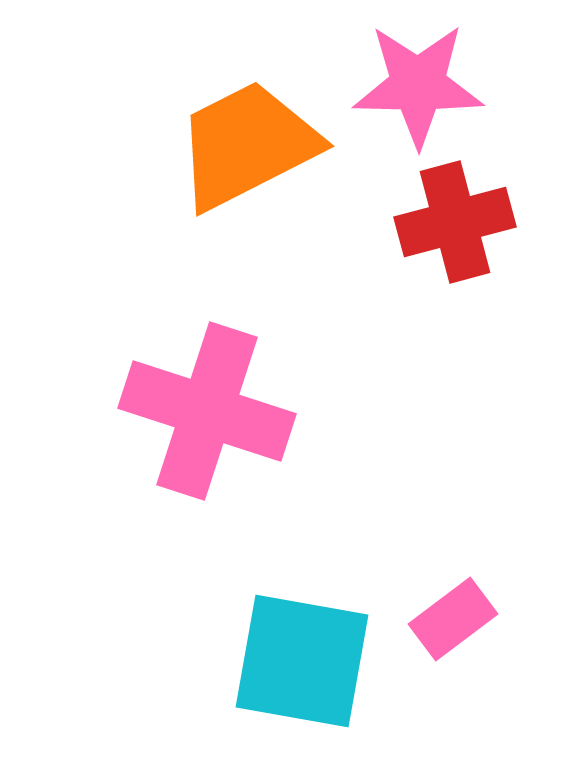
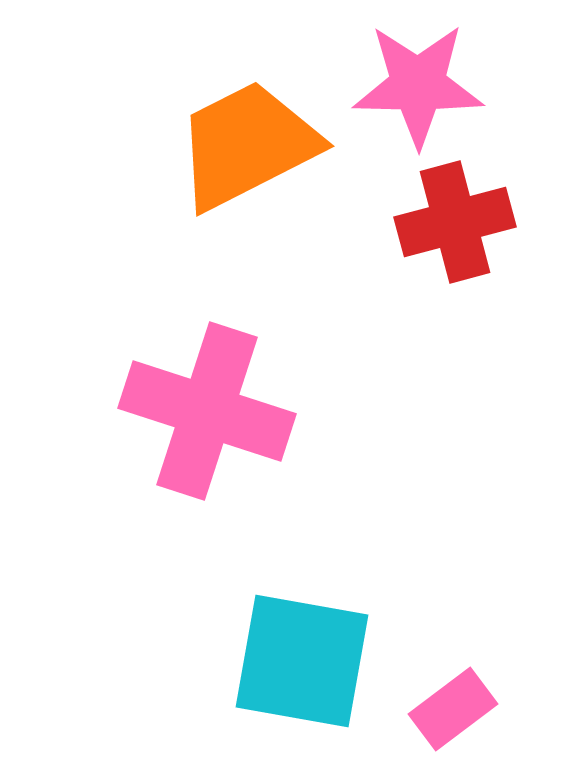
pink rectangle: moved 90 px down
